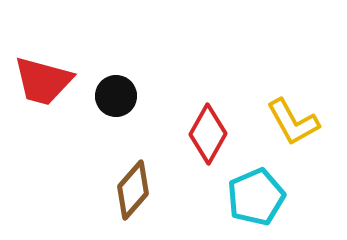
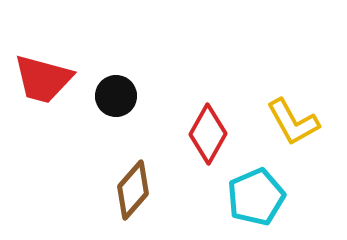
red trapezoid: moved 2 px up
